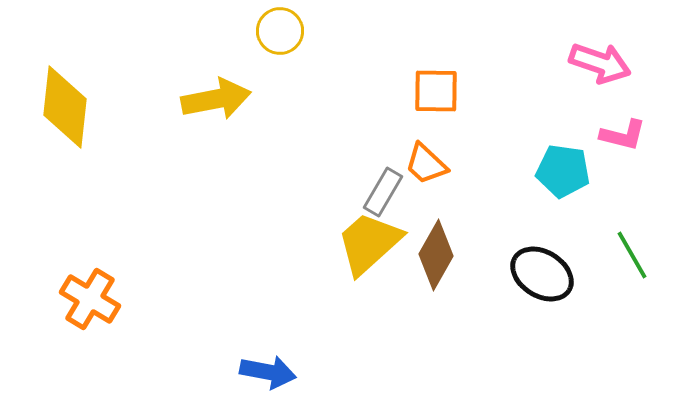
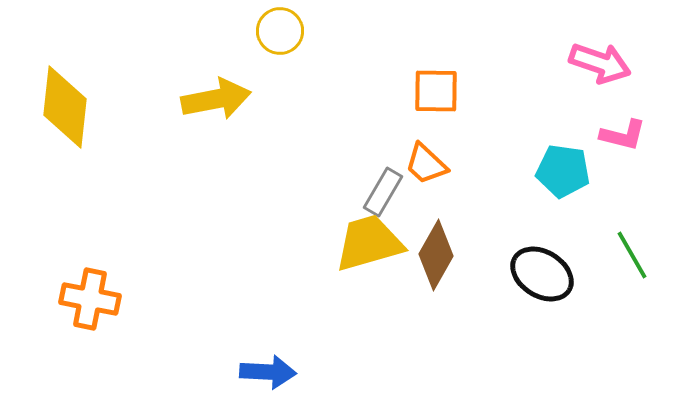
yellow trapezoid: rotated 26 degrees clockwise
orange cross: rotated 20 degrees counterclockwise
blue arrow: rotated 8 degrees counterclockwise
